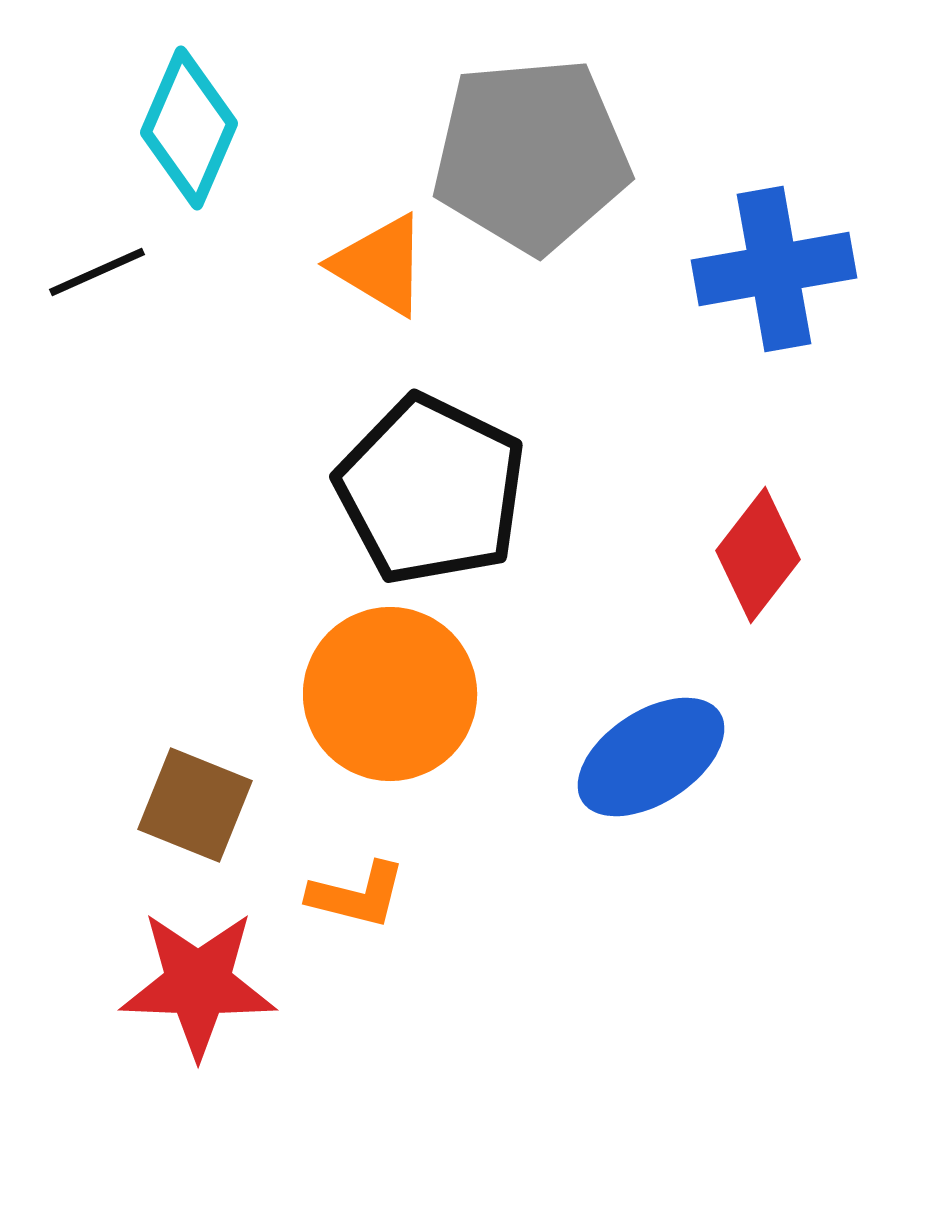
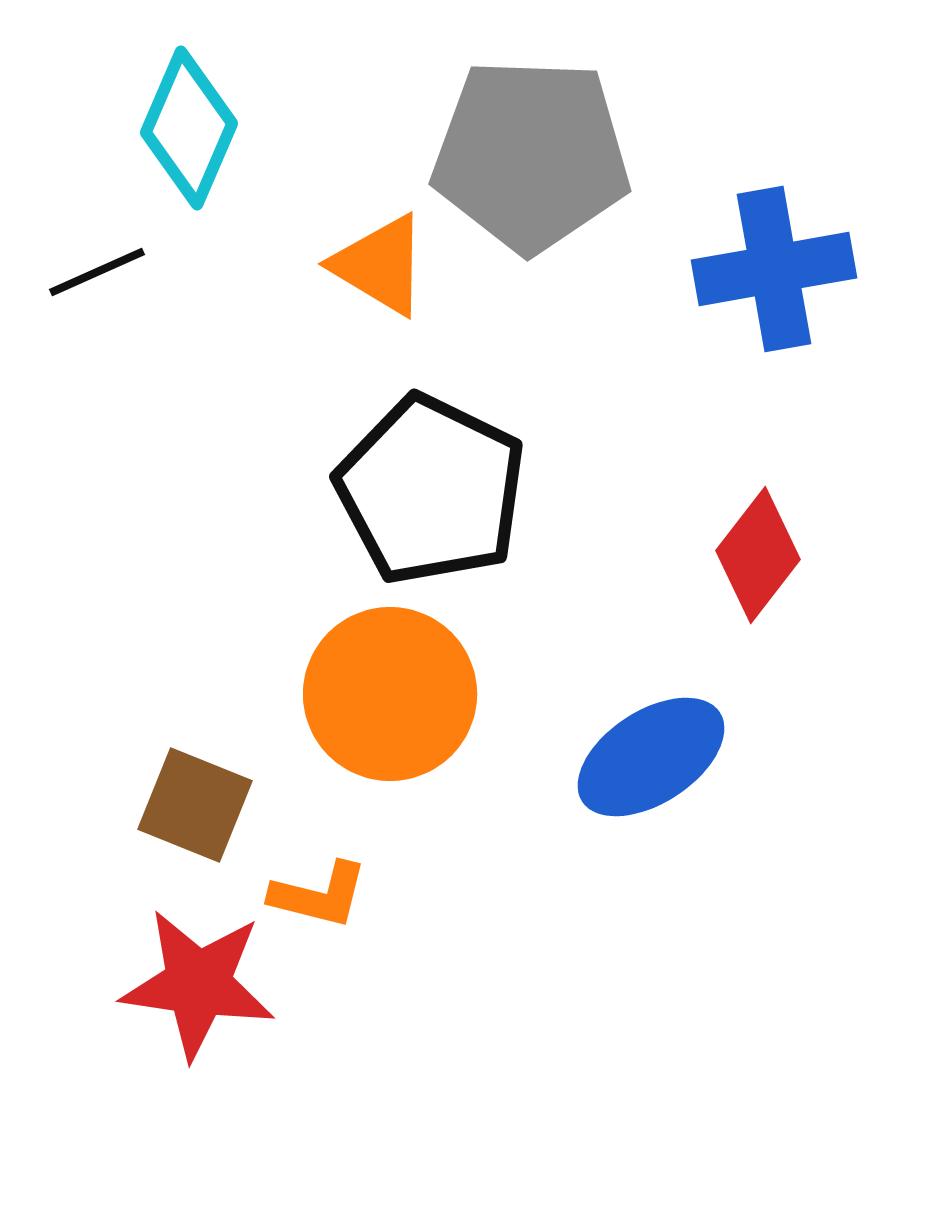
gray pentagon: rotated 7 degrees clockwise
orange L-shape: moved 38 px left
red star: rotated 6 degrees clockwise
